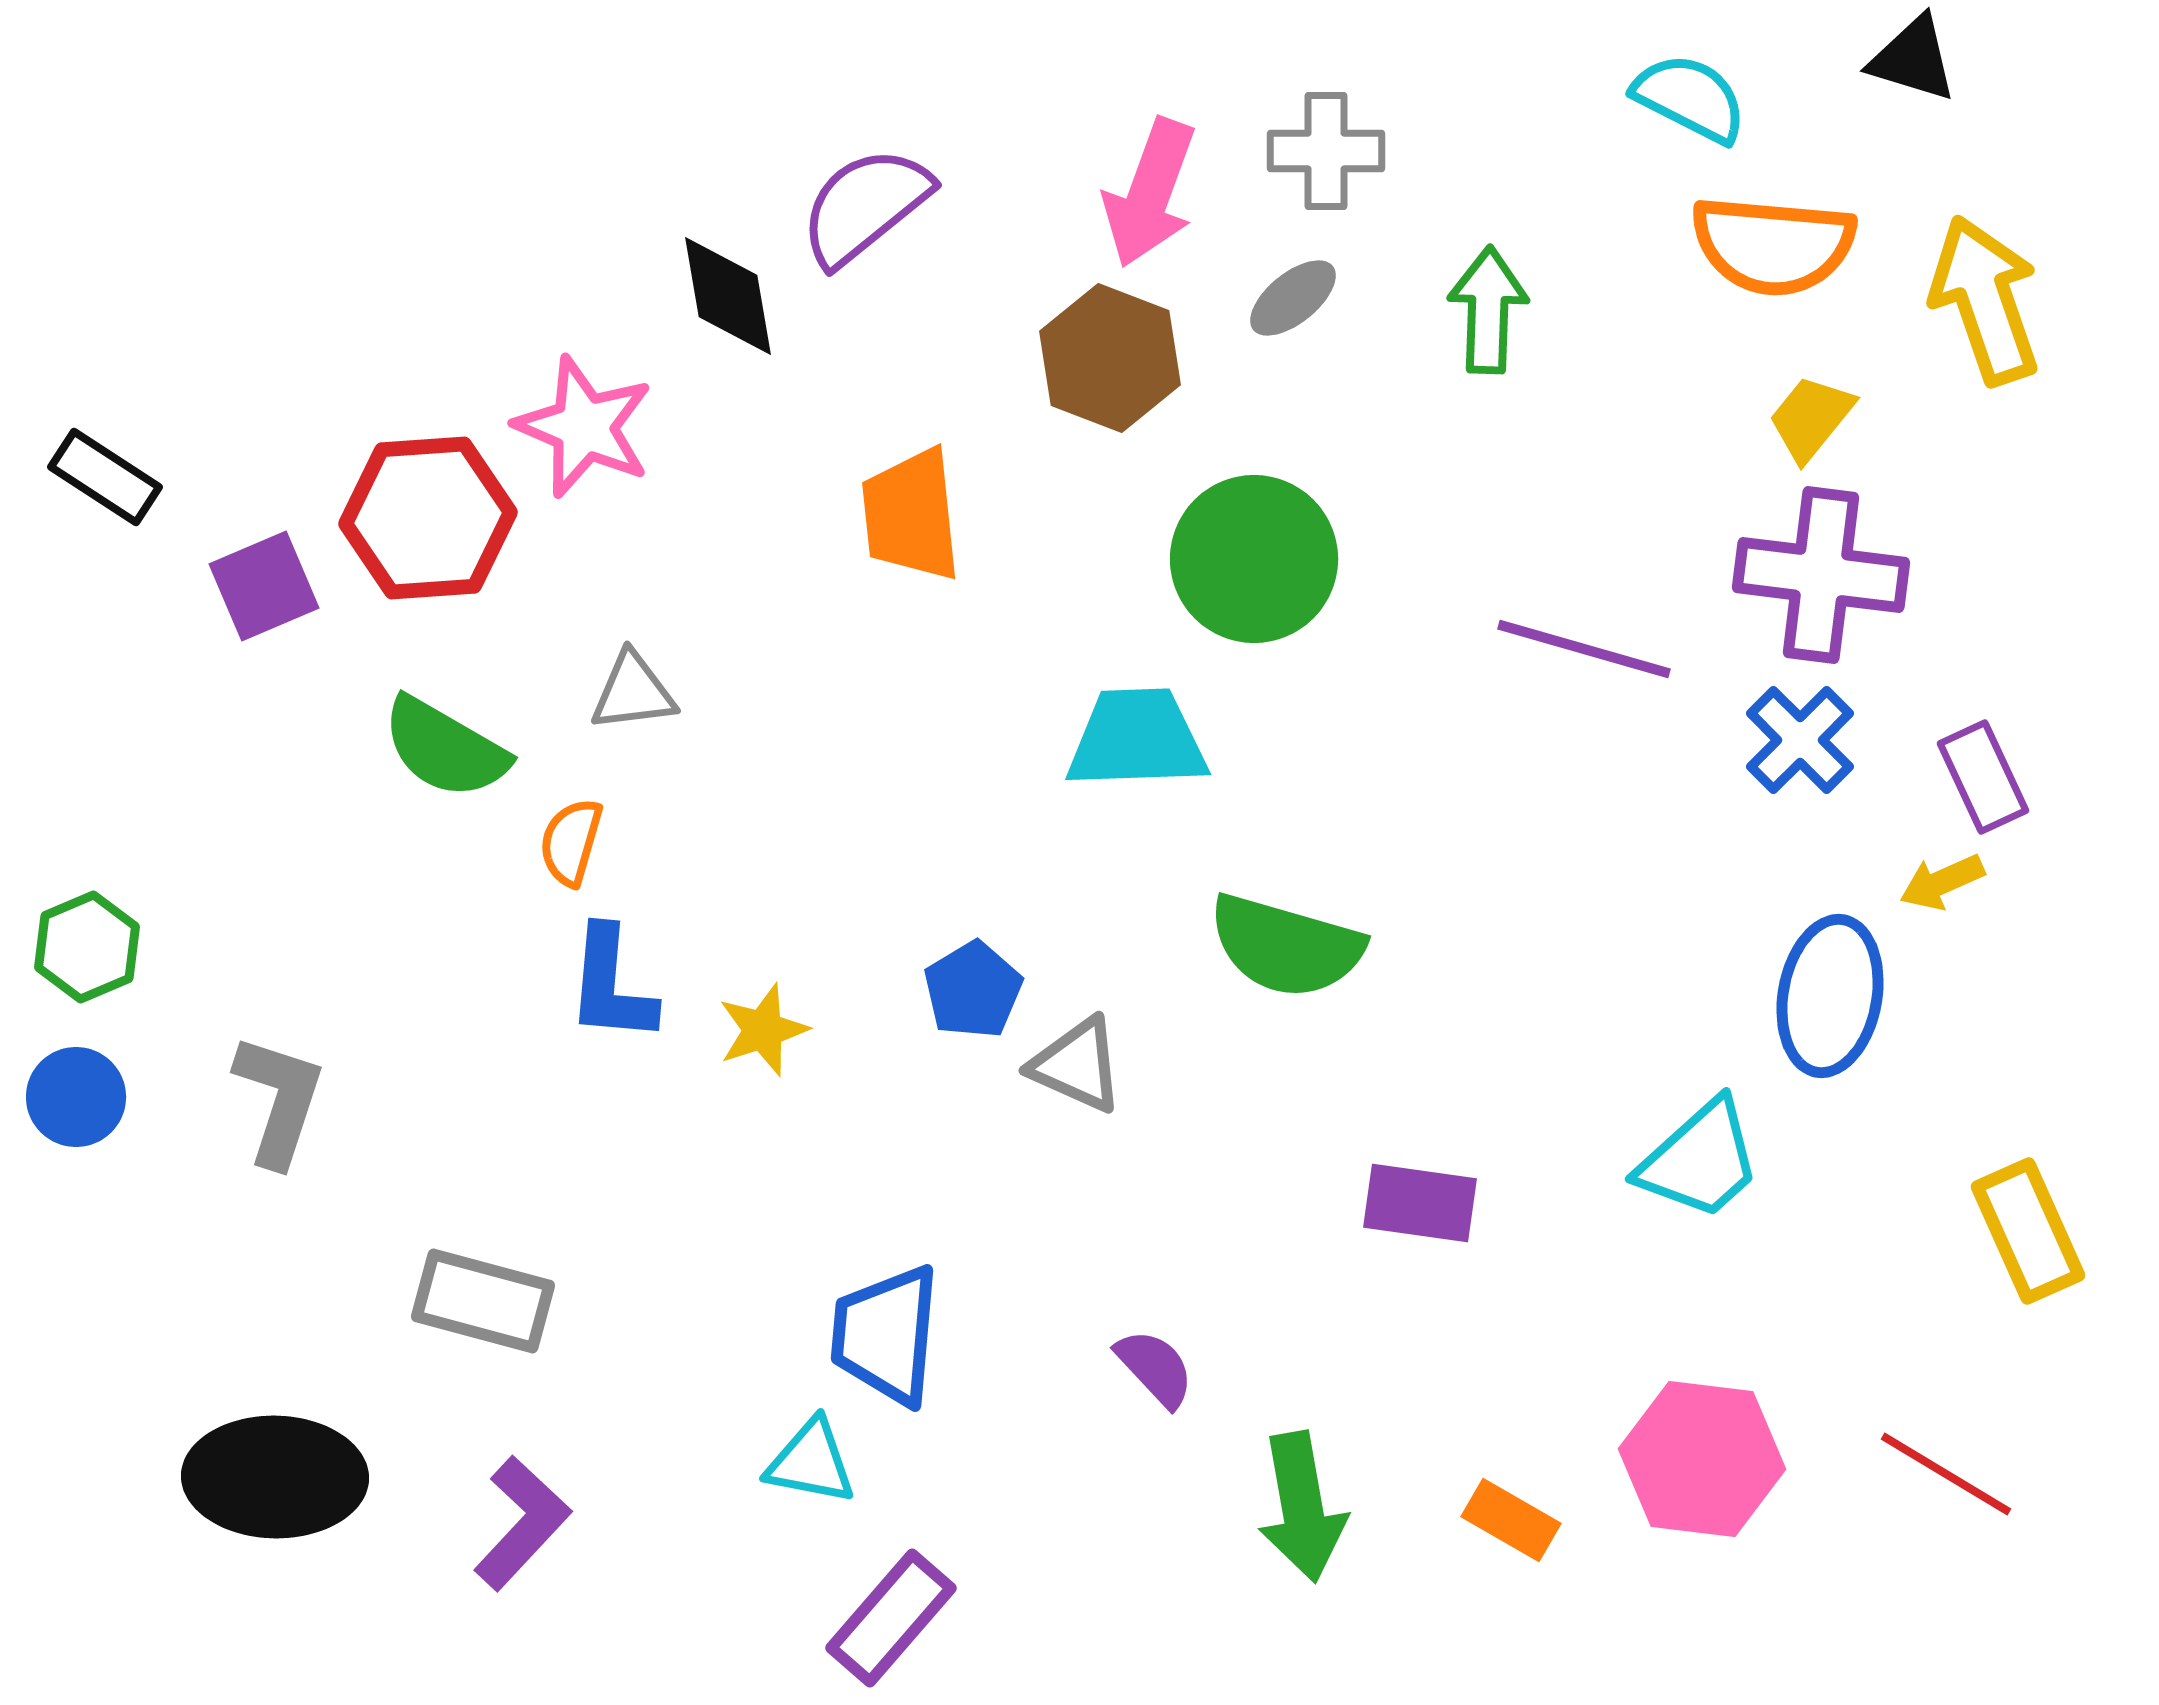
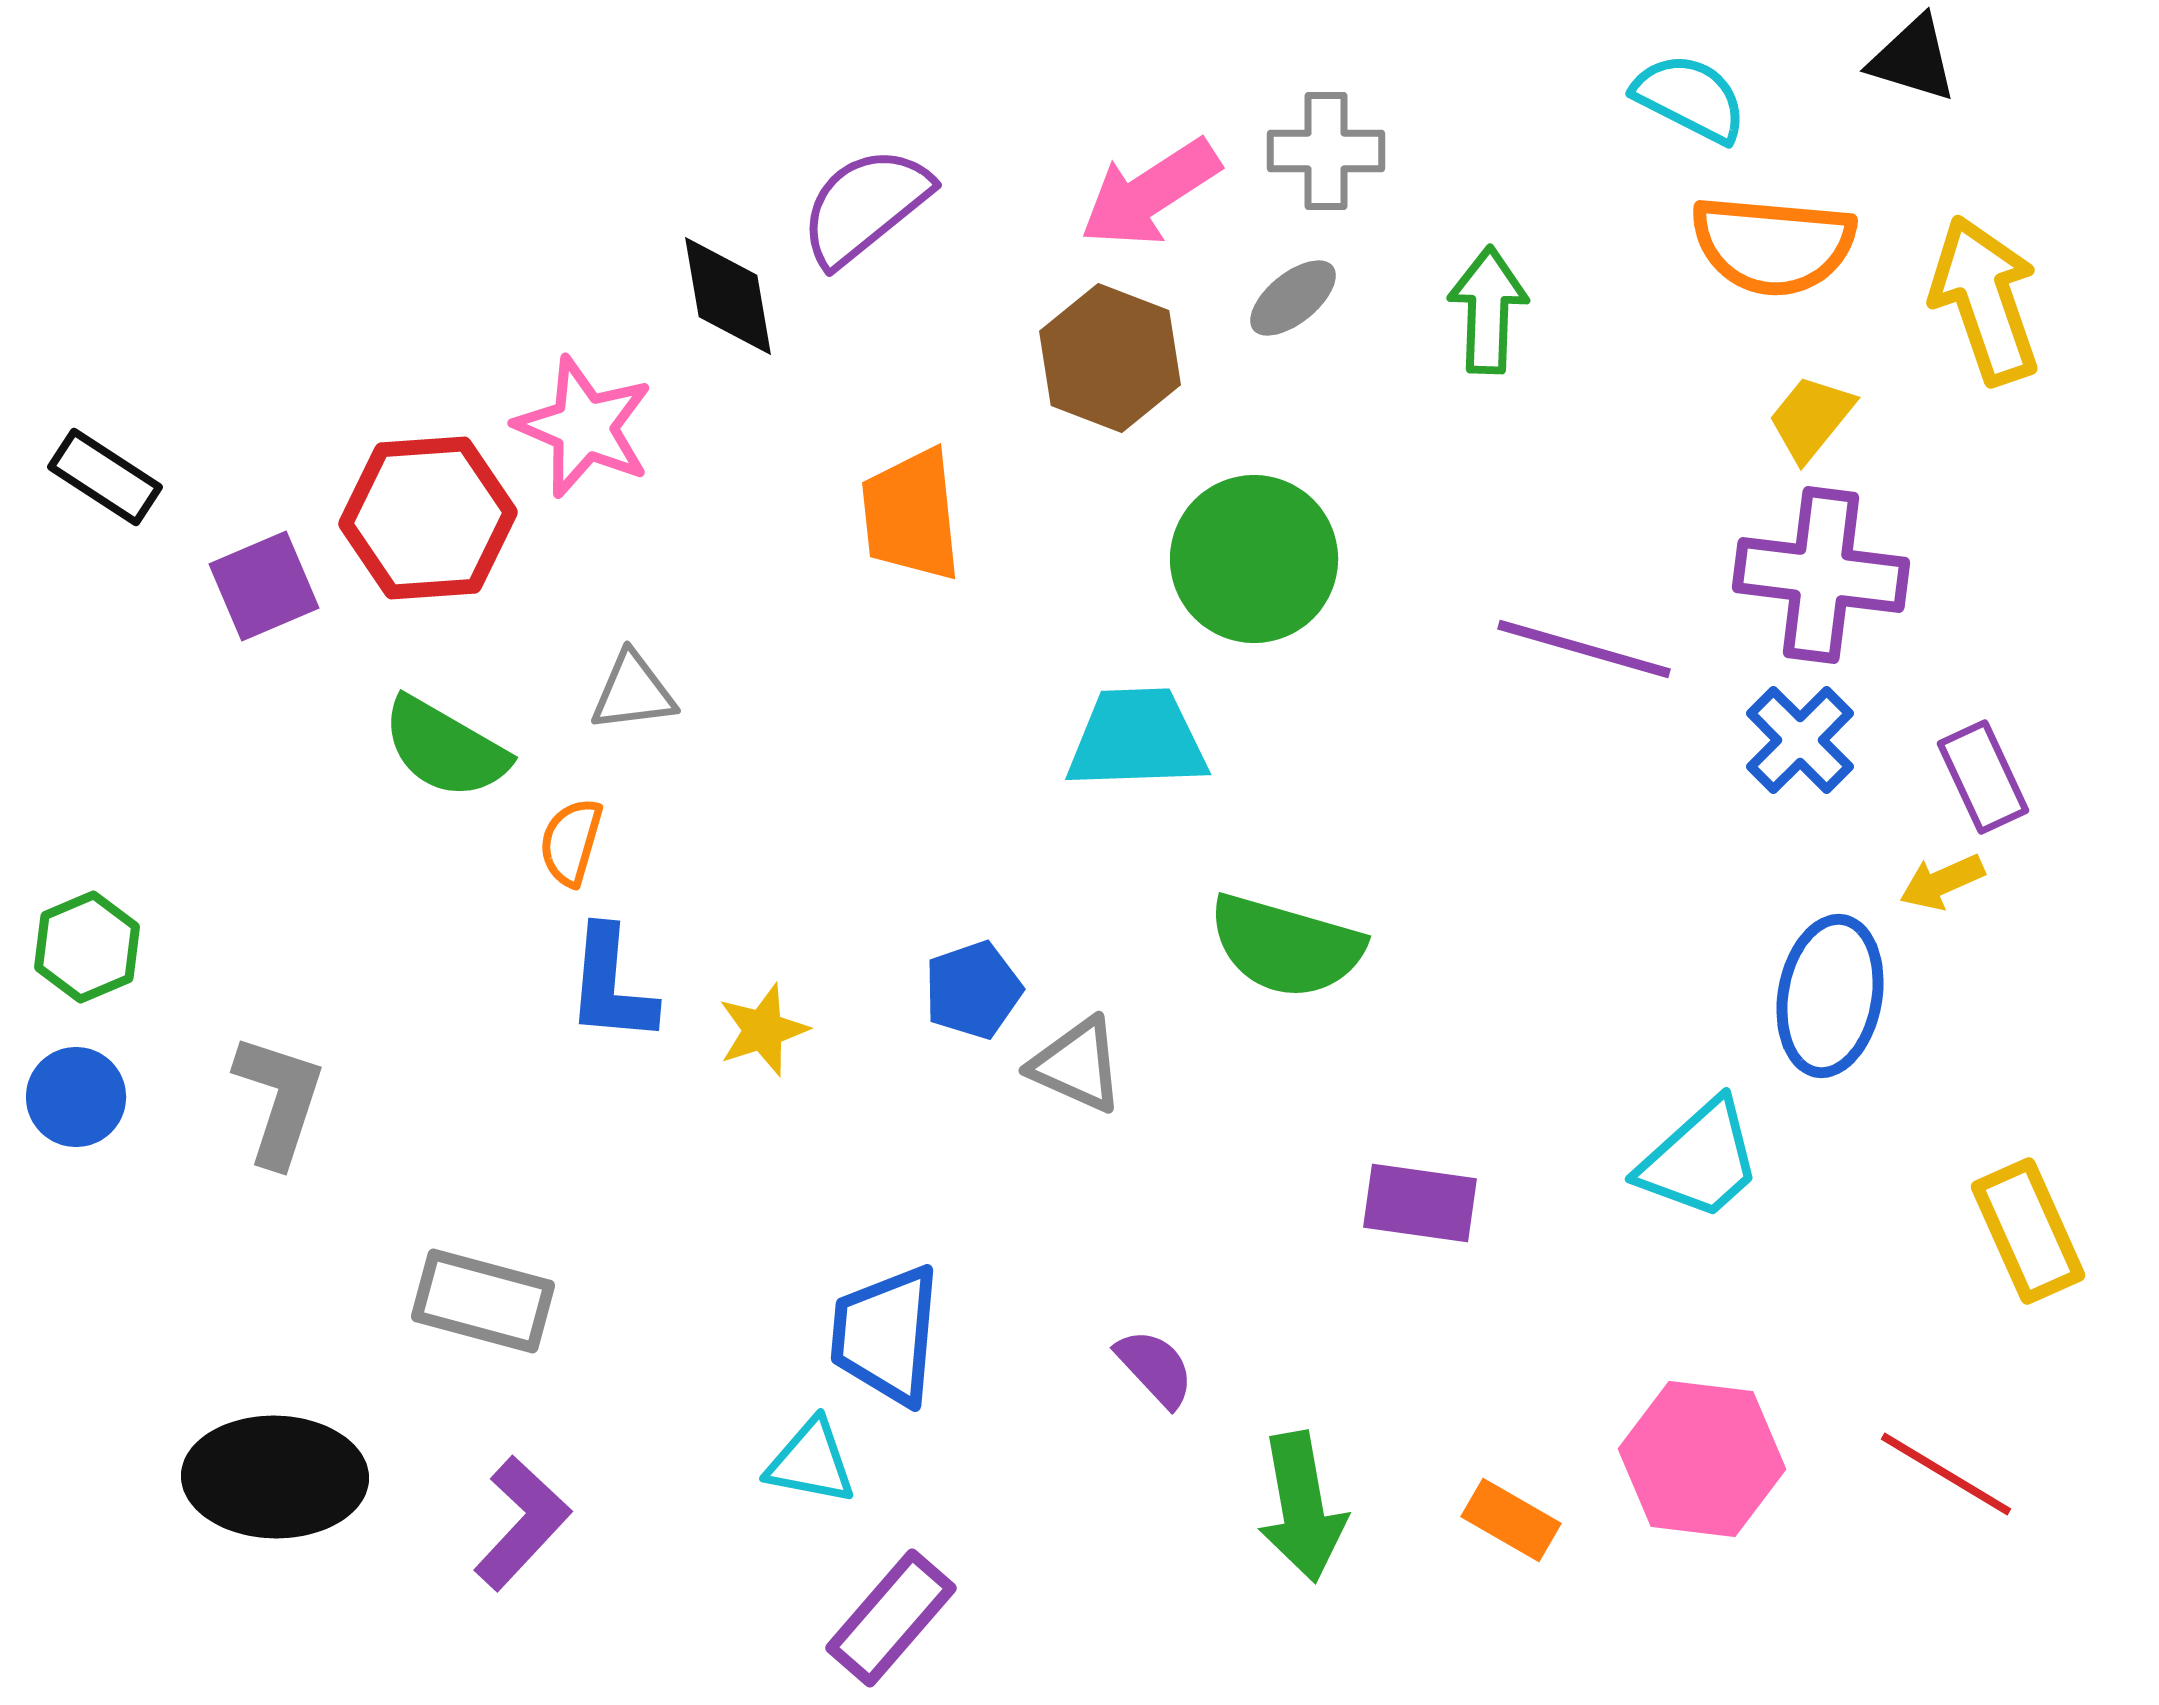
pink arrow at (1150, 193): rotated 37 degrees clockwise
blue pentagon at (973, 990): rotated 12 degrees clockwise
